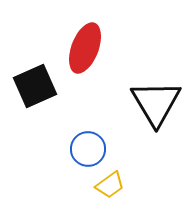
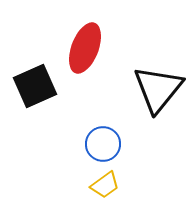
black triangle: moved 2 px right, 14 px up; rotated 10 degrees clockwise
blue circle: moved 15 px right, 5 px up
yellow trapezoid: moved 5 px left
